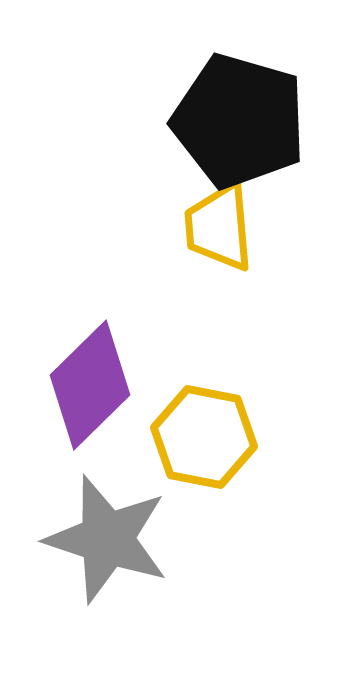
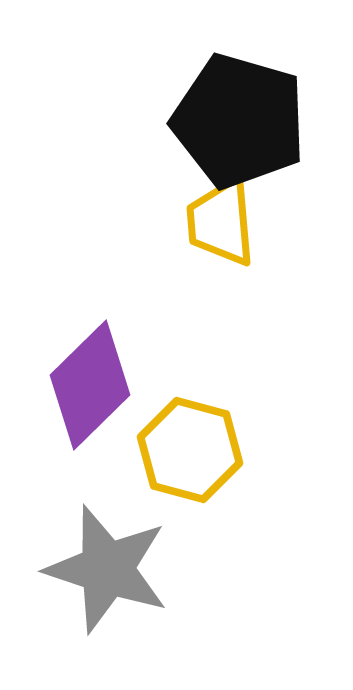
yellow trapezoid: moved 2 px right, 5 px up
yellow hexagon: moved 14 px left, 13 px down; rotated 4 degrees clockwise
gray star: moved 30 px down
